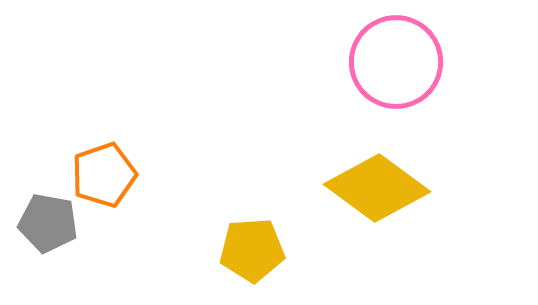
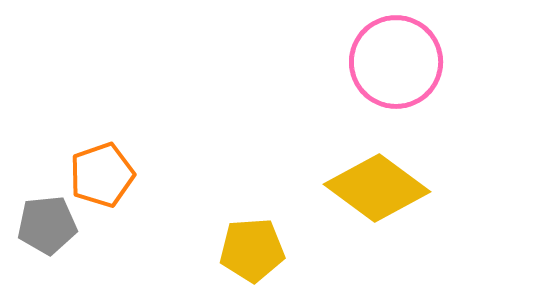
orange pentagon: moved 2 px left
gray pentagon: moved 1 px left, 2 px down; rotated 16 degrees counterclockwise
